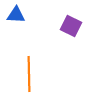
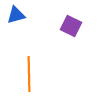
blue triangle: rotated 18 degrees counterclockwise
